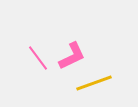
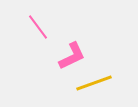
pink line: moved 31 px up
